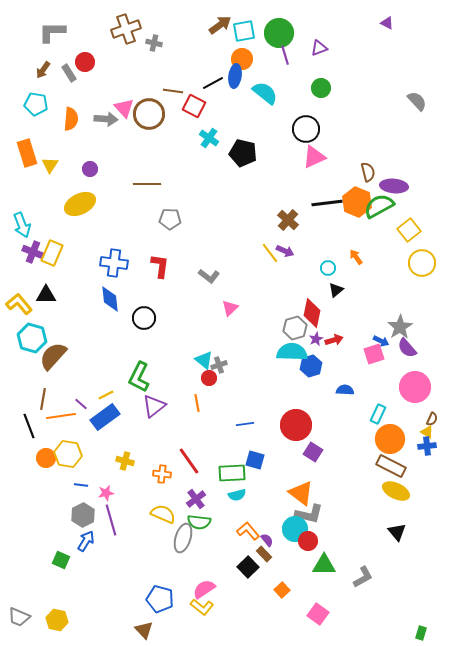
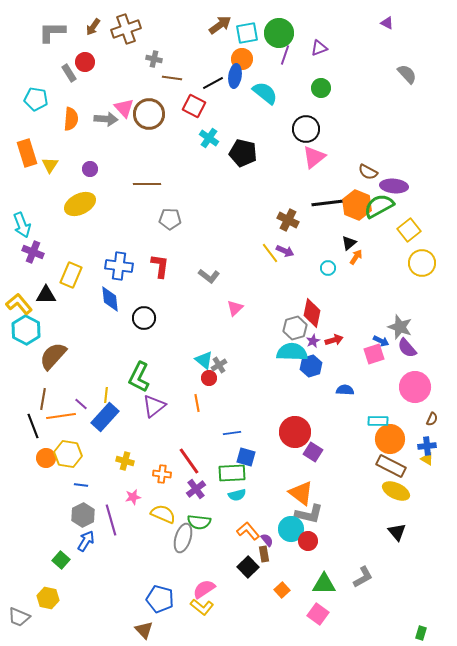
cyan square at (244, 31): moved 3 px right, 2 px down
gray cross at (154, 43): moved 16 px down
purple line at (285, 55): rotated 36 degrees clockwise
brown arrow at (43, 70): moved 50 px right, 43 px up
brown line at (173, 91): moved 1 px left, 13 px up
gray semicircle at (417, 101): moved 10 px left, 27 px up
cyan pentagon at (36, 104): moved 5 px up
pink triangle at (314, 157): rotated 15 degrees counterclockwise
brown semicircle at (368, 172): rotated 132 degrees clockwise
orange hexagon at (357, 202): moved 3 px down
brown cross at (288, 220): rotated 15 degrees counterclockwise
yellow rectangle at (52, 253): moved 19 px right, 22 px down
orange arrow at (356, 257): rotated 70 degrees clockwise
blue cross at (114, 263): moved 5 px right, 3 px down
black triangle at (336, 290): moved 13 px right, 47 px up
pink triangle at (230, 308): moved 5 px right
gray star at (400, 327): rotated 20 degrees counterclockwise
cyan hexagon at (32, 338): moved 6 px left, 8 px up; rotated 12 degrees clockwise
purple star at (316, 339): moved 3 px left, 2 px down
gray cross at (219, 365): rotated 14 degrees counterclockwise
yellow line at (106, 395): rotated 56 degrees counterclockwise
cyan rectangle at (378, 414): moved 7 px down; rotated 66 degrees clockwise
blue rectangle at (105, 417): rotated 12 degrees counterclockwise
blue line at (245, 424): moved 13 px left, 9 px down
red circle at (296, 425): moved 1 px left, 7 px down
black line at (29, 426): moved 4 px right
yellow triangle at (427, 432): moved 27 px down
blue square at (255, 460): moved 9 px left, 3 px up
pink star at (106, 493): moved 27 px right, 4 px down
purple cross at (196, 499): moved 10 px up
cyan circle at (295, 529): moved 4 px left
brown rectangle at (264, 554): rotated 35 degrees clockwise
green square at (61, 560): rotated 18 degrees clockwise
green triangle at (324, 565): moved 19 px down
yellow hexagon at (57, 620): moved 9 px left, 22 px up
